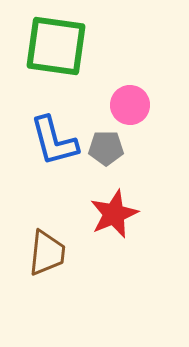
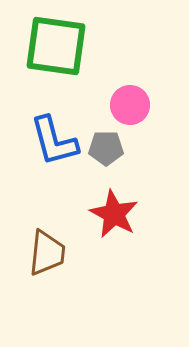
red star: rotated 21 degrees counterclockwise
